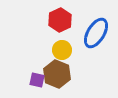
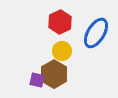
red hexagon: moved 2 px down
yellow circle: moved 1 px down
brown hexagon: moved 3 px left; rotated 8 degrees clockwise
